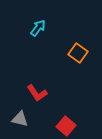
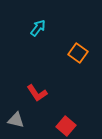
gray triangle: moved 4 px left, 1 px down
